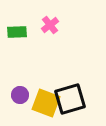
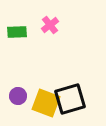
purple circle: moved 2 px left, 1 px down
